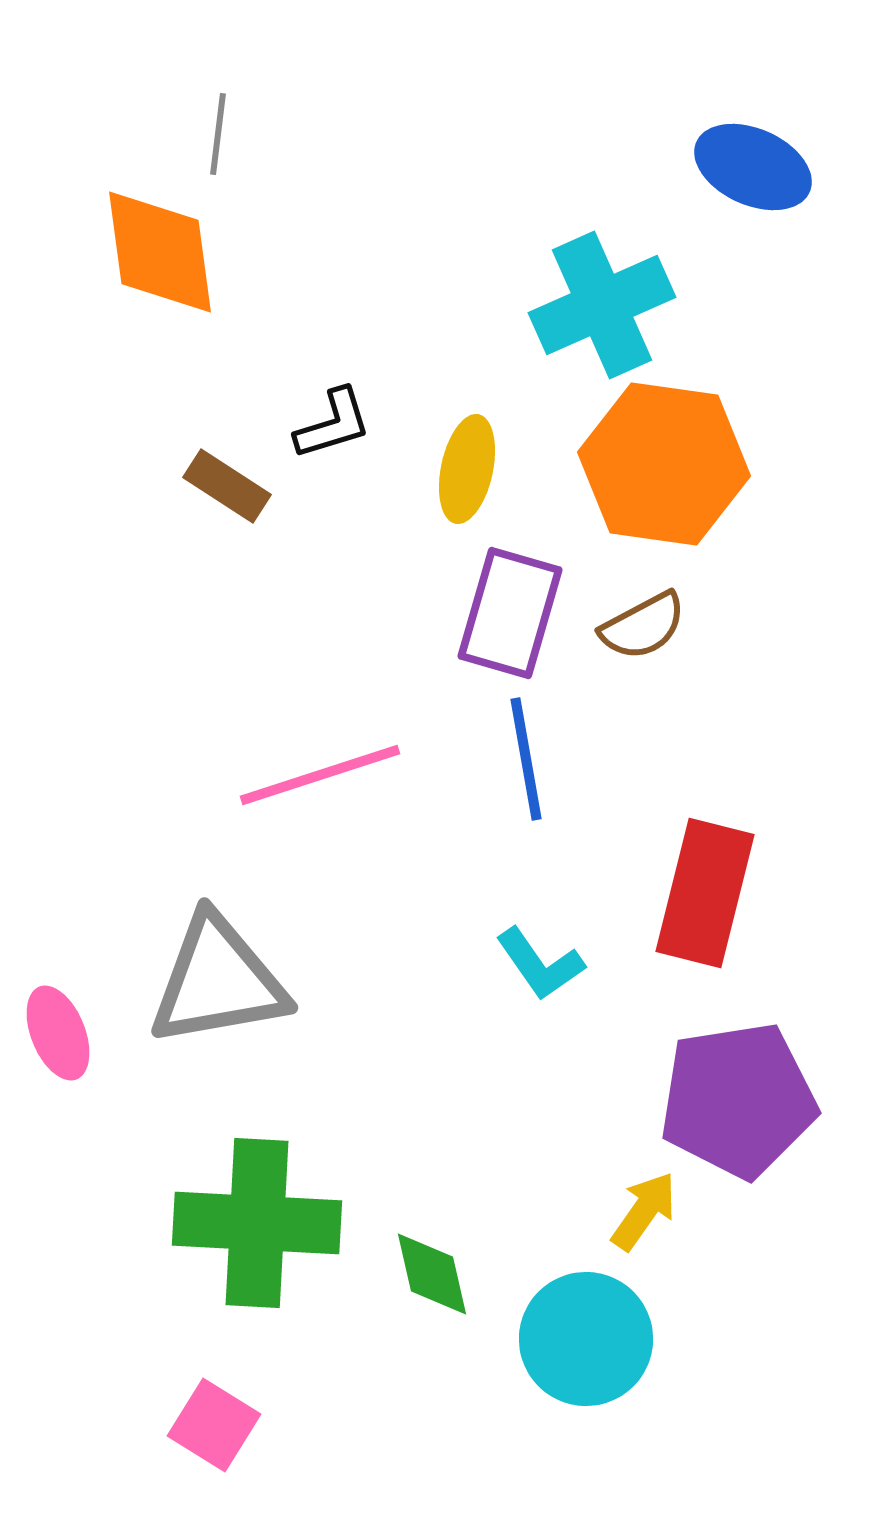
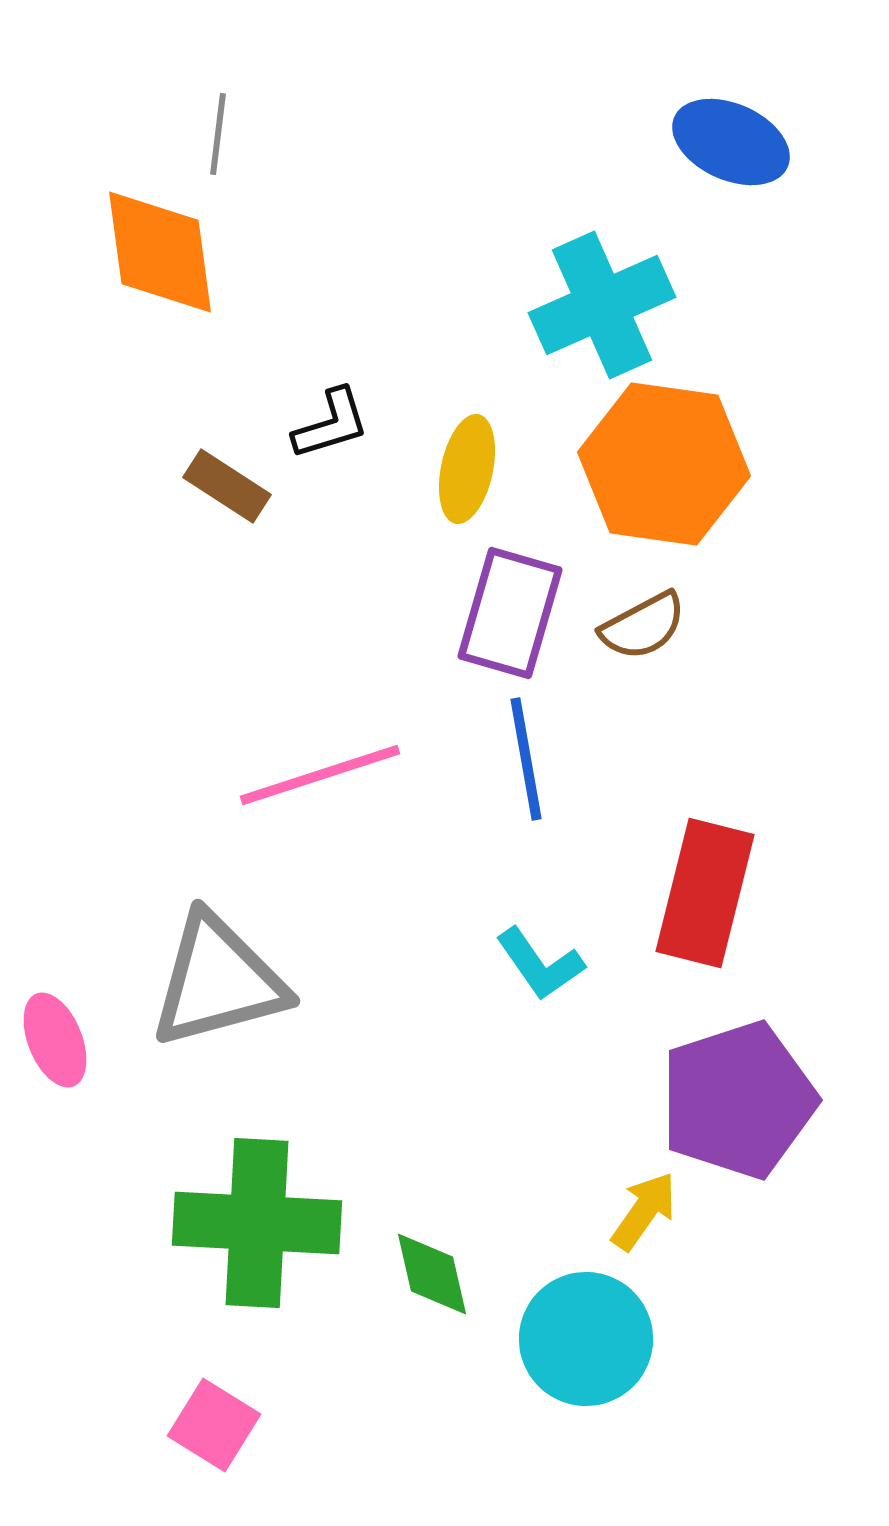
blue ellipse: moved 22 px left, 25 px up
black L-shape: moved 2 px left
gray triangle: rotated 5 degrees counterclockwise
pink ellipse: moved 3 px left, 7 px down
purple pentagon: rotated 9 degrees counterclockwise
